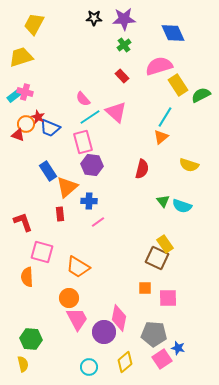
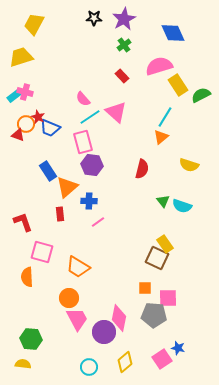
purple star at (124, 19): rotated 25 degrees counterclockwise
gray pentagon at (154, 334): moved 19 px up
yellow semicircle at (23, 364): rotated 70 degrees counterclockwise
